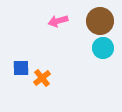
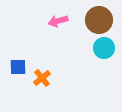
brown circle: moved 1 px left, 1 px up
cyan circle: moved 1 px right
blue square: moved 3 px left, 1 px up
